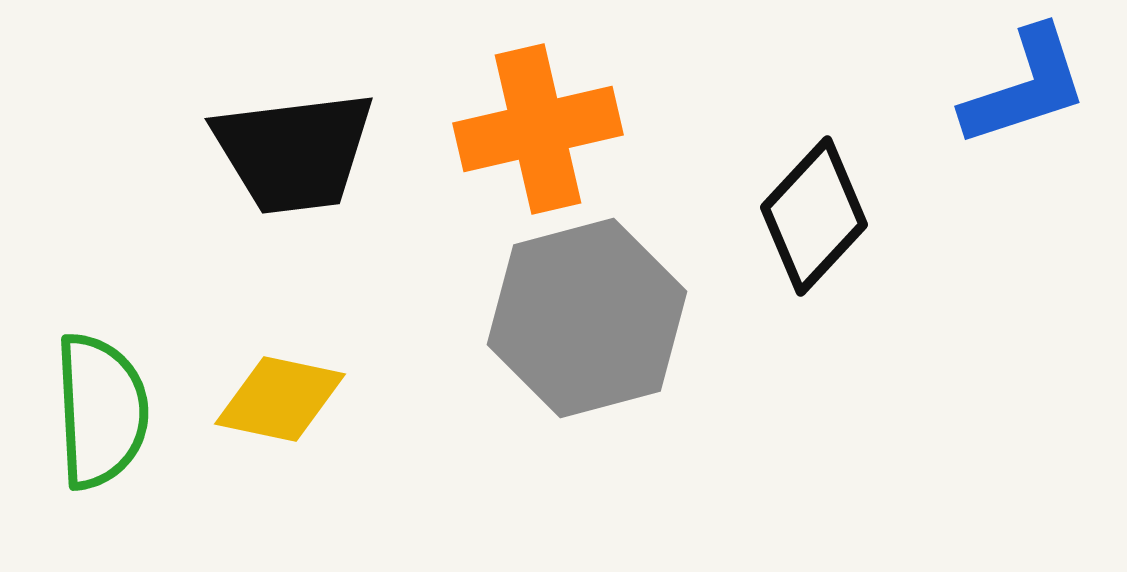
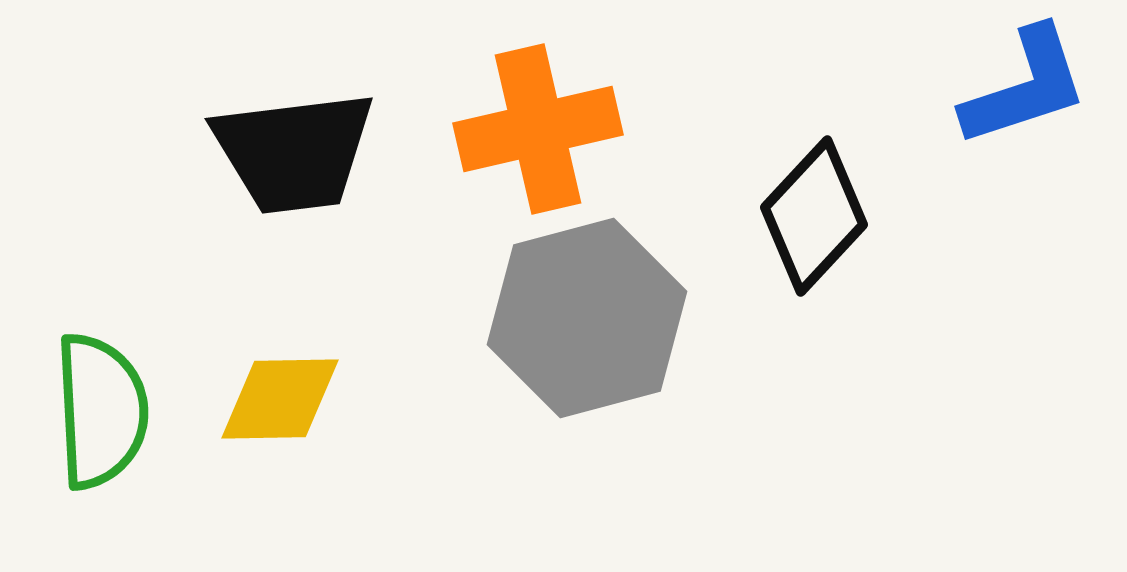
yellow diamond: rotated 13 degrees counterclockwise
